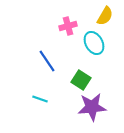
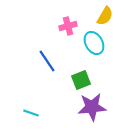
green square: rotated 36 degrees clockwise
cyan line: moved 9 px left, 14 px down
